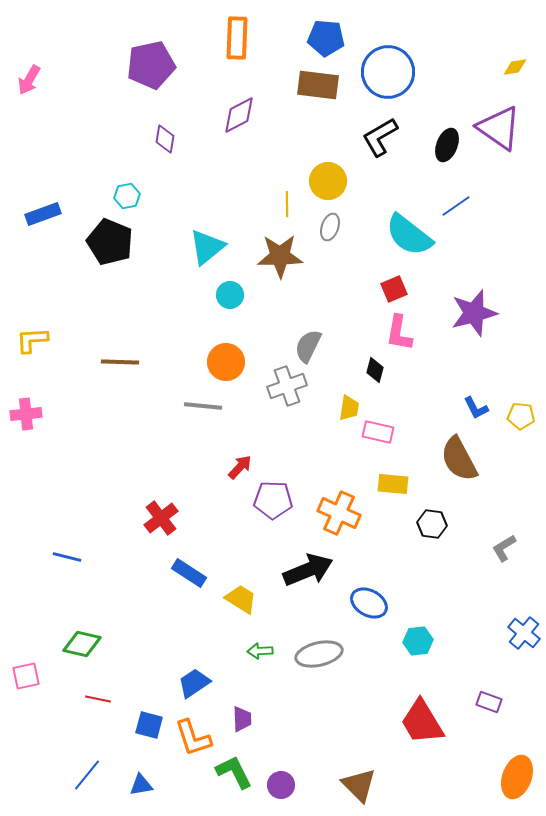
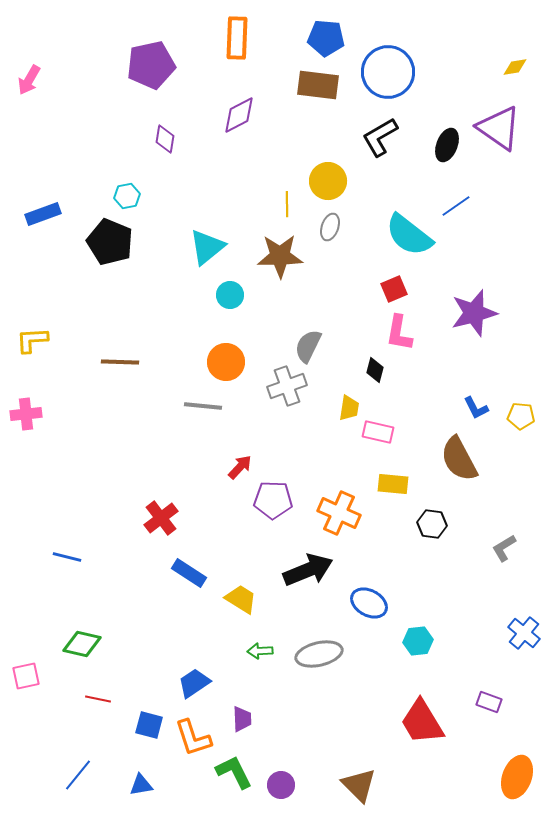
blue line at (87, 775): moved 9 px left
